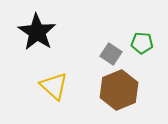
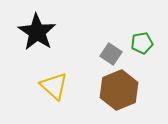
green pentagon: rotated 15 degrees counterclockwise
